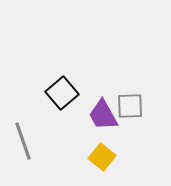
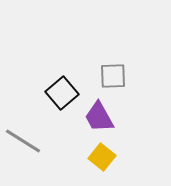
gray square: moved 17 px left, 30 px up
purple trapezoid: moved 4 px left, 2 px down
gray line: rotated 39 degrees counterclockwise
